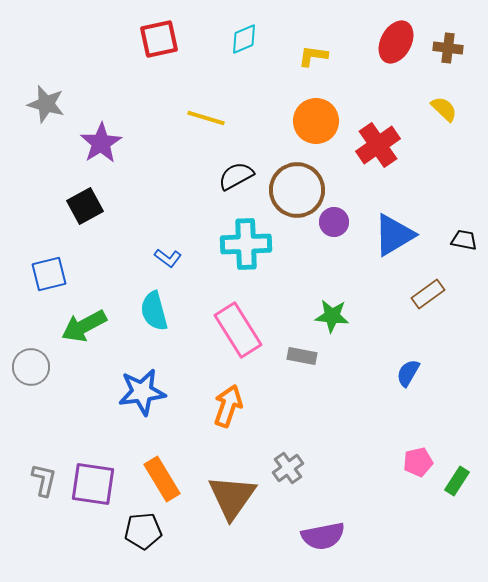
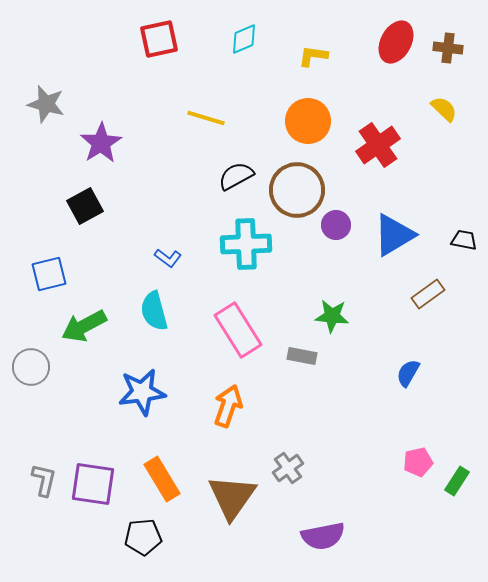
orange circle: moved 8 px left
purple circle: moved 2 px right, 3 px down
black pentagon: moved 6 px down
